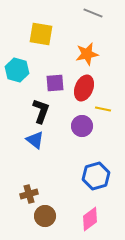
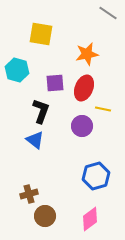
gray line: moved 15 px right; rotated 12 degrees clockwise
